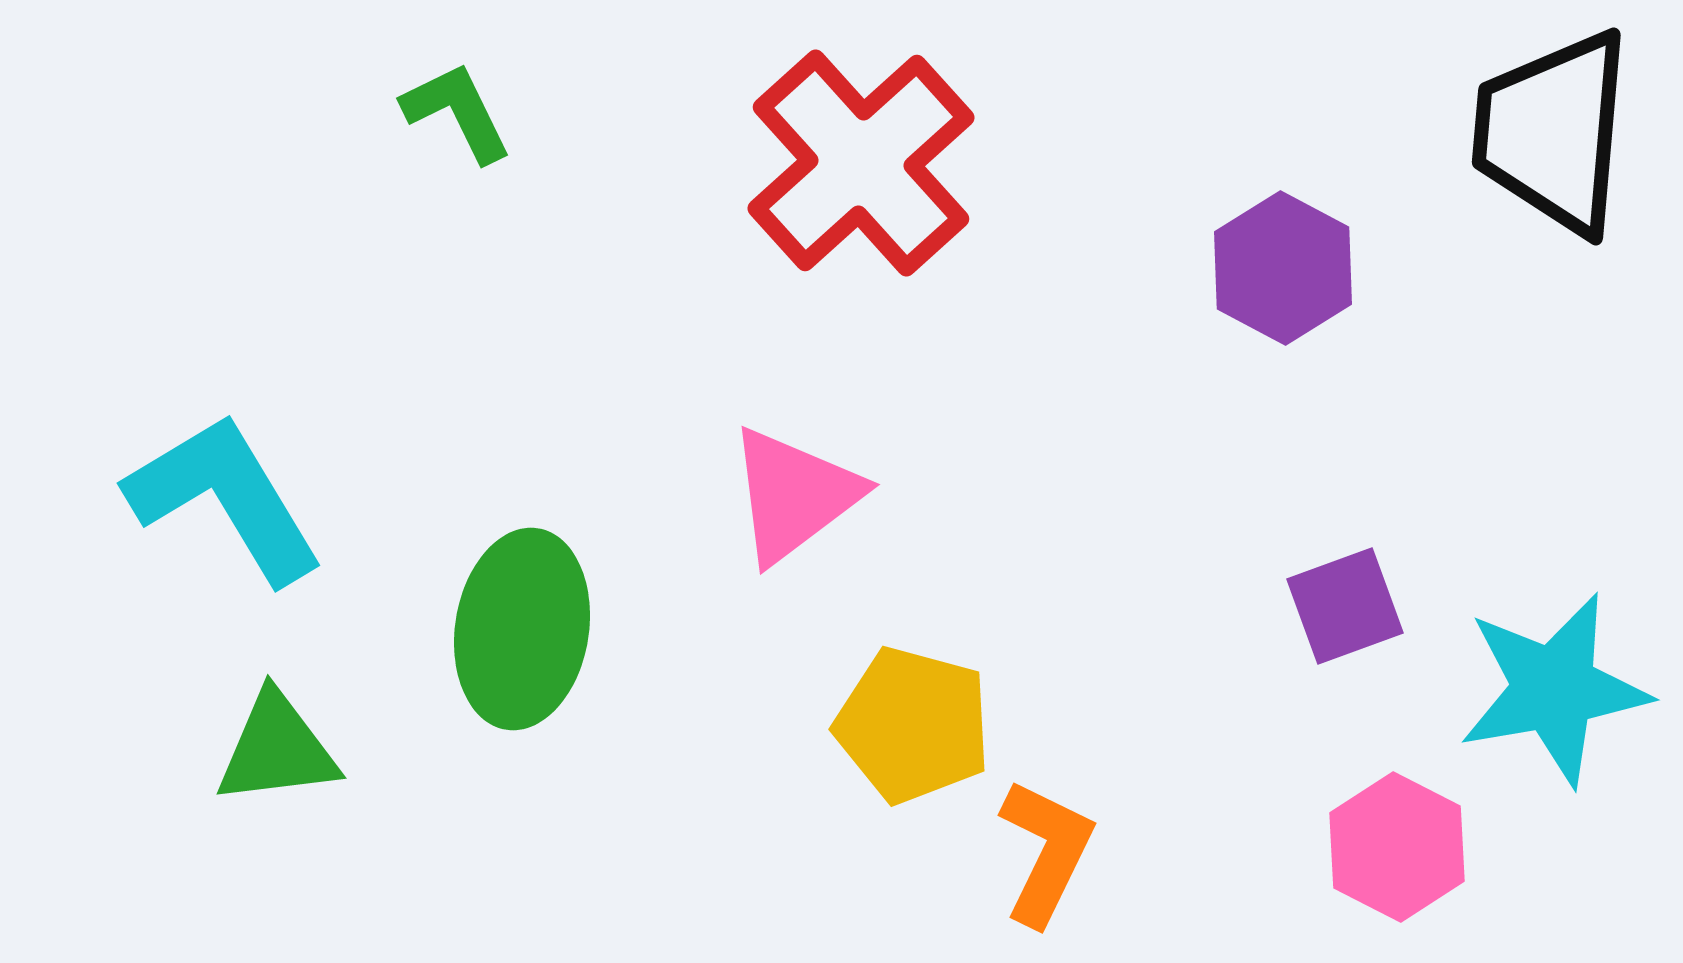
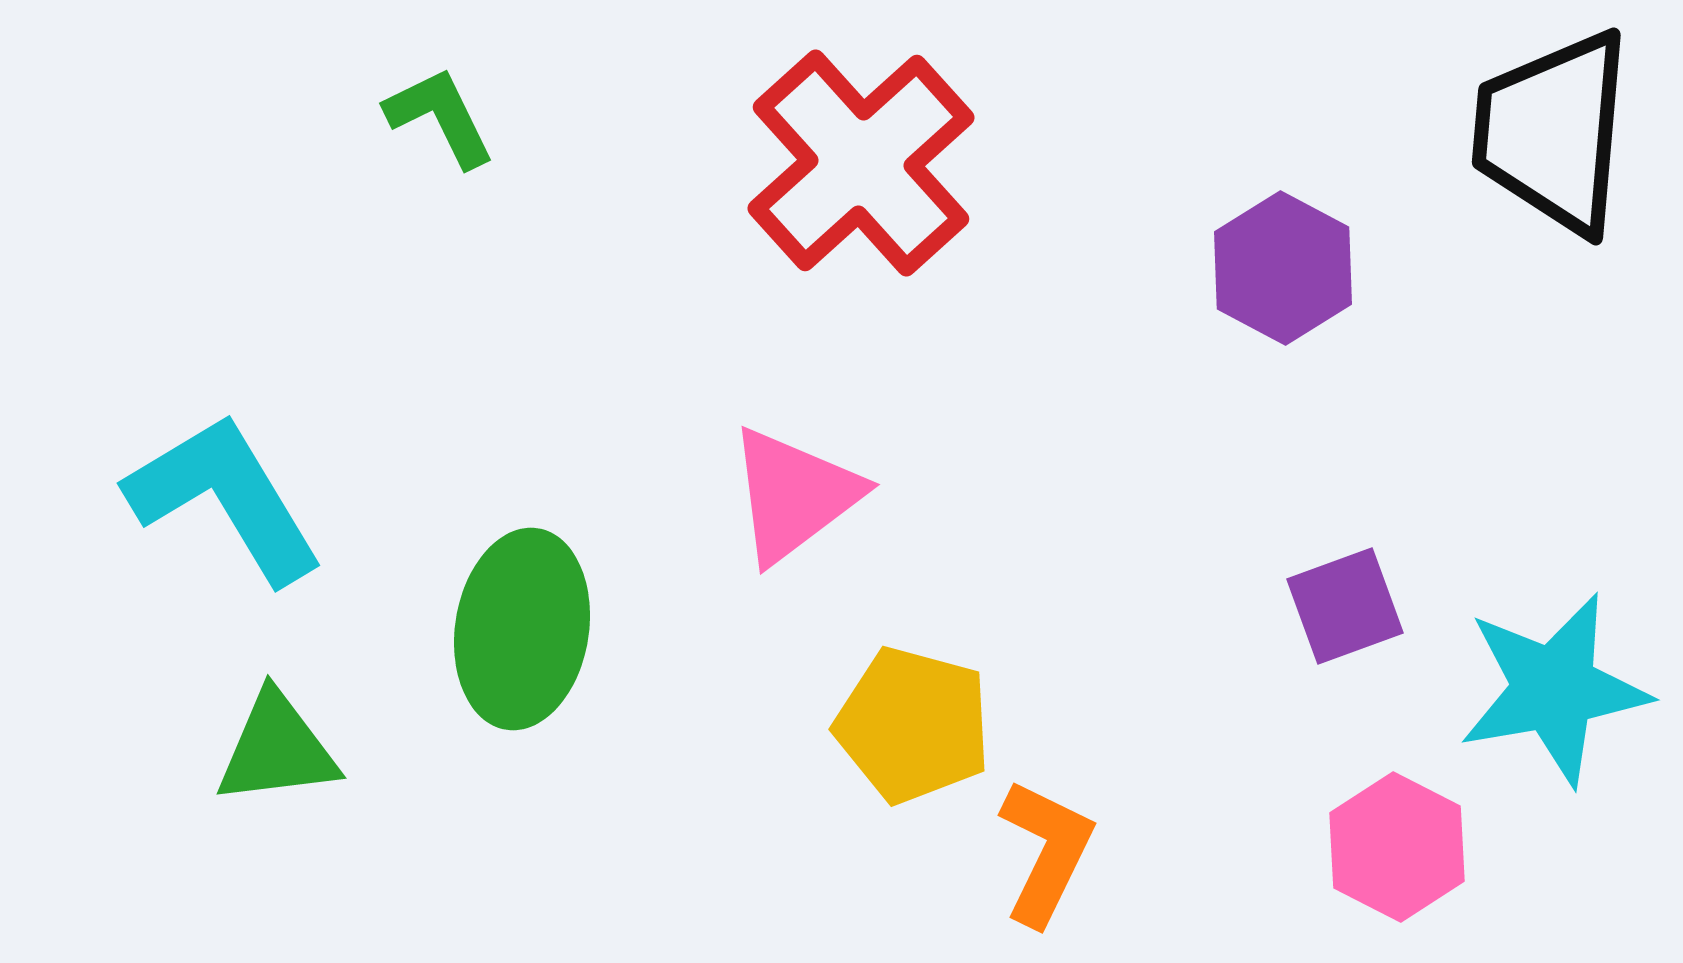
green L-shape: moved 17 px left, 5 px down
